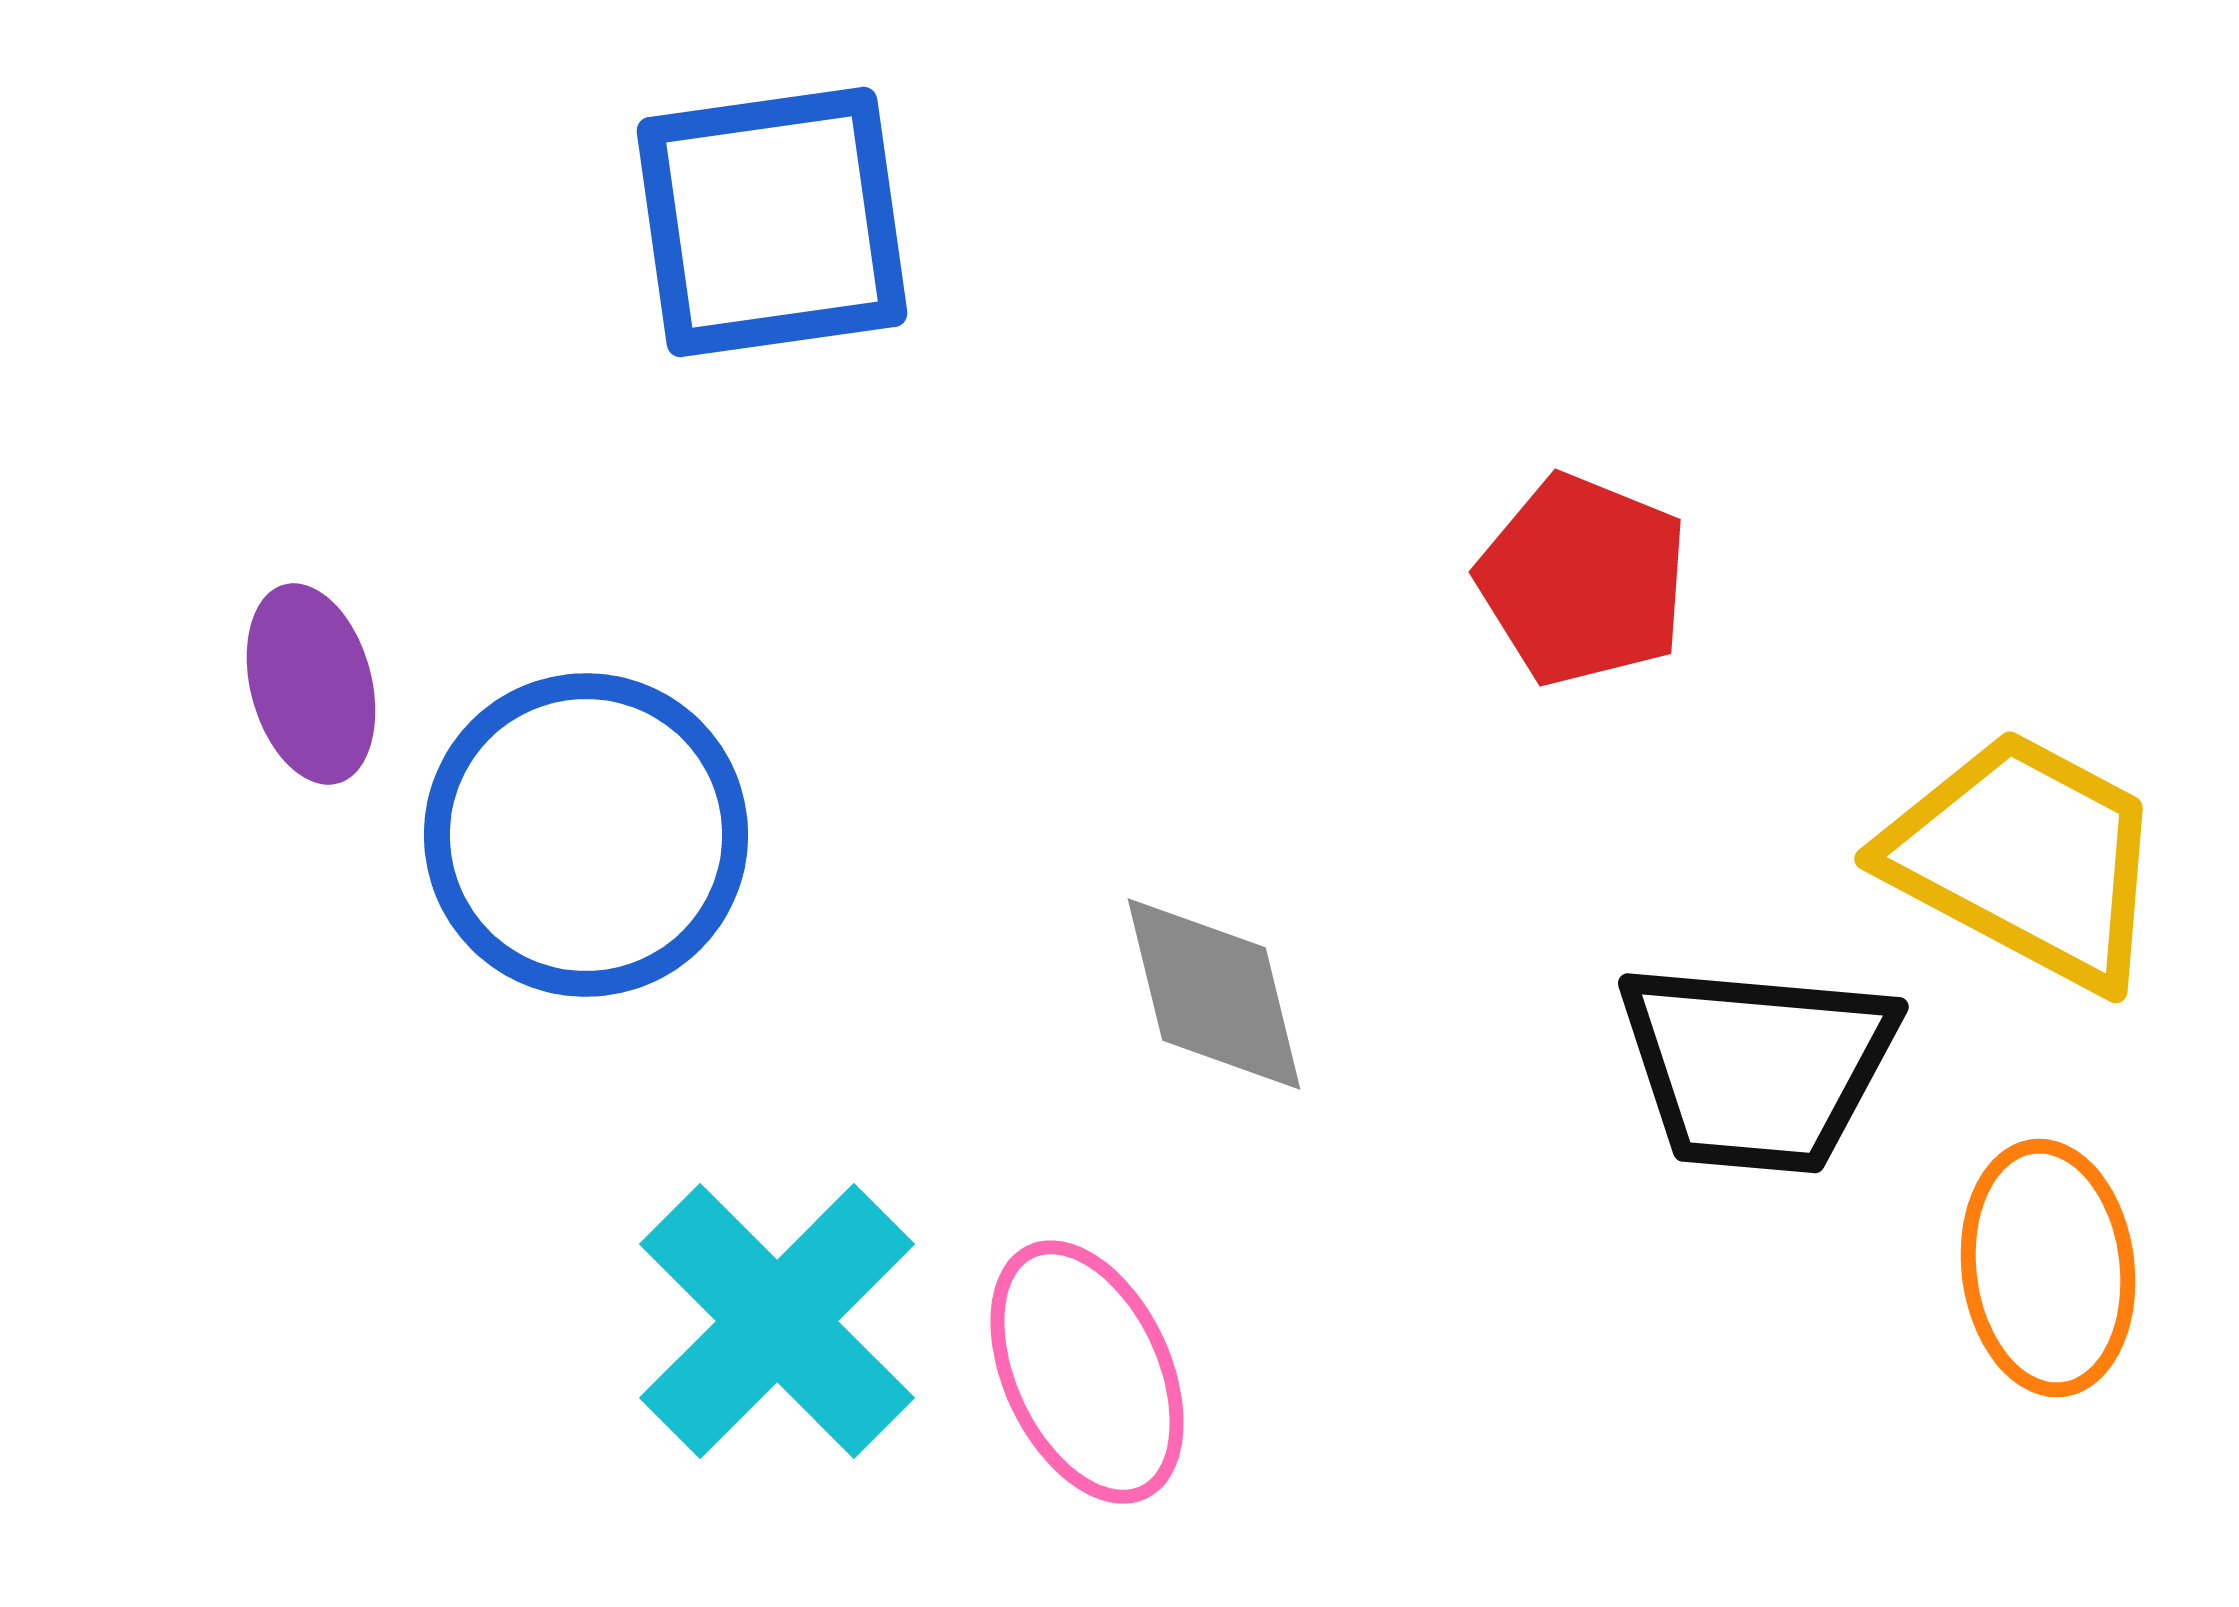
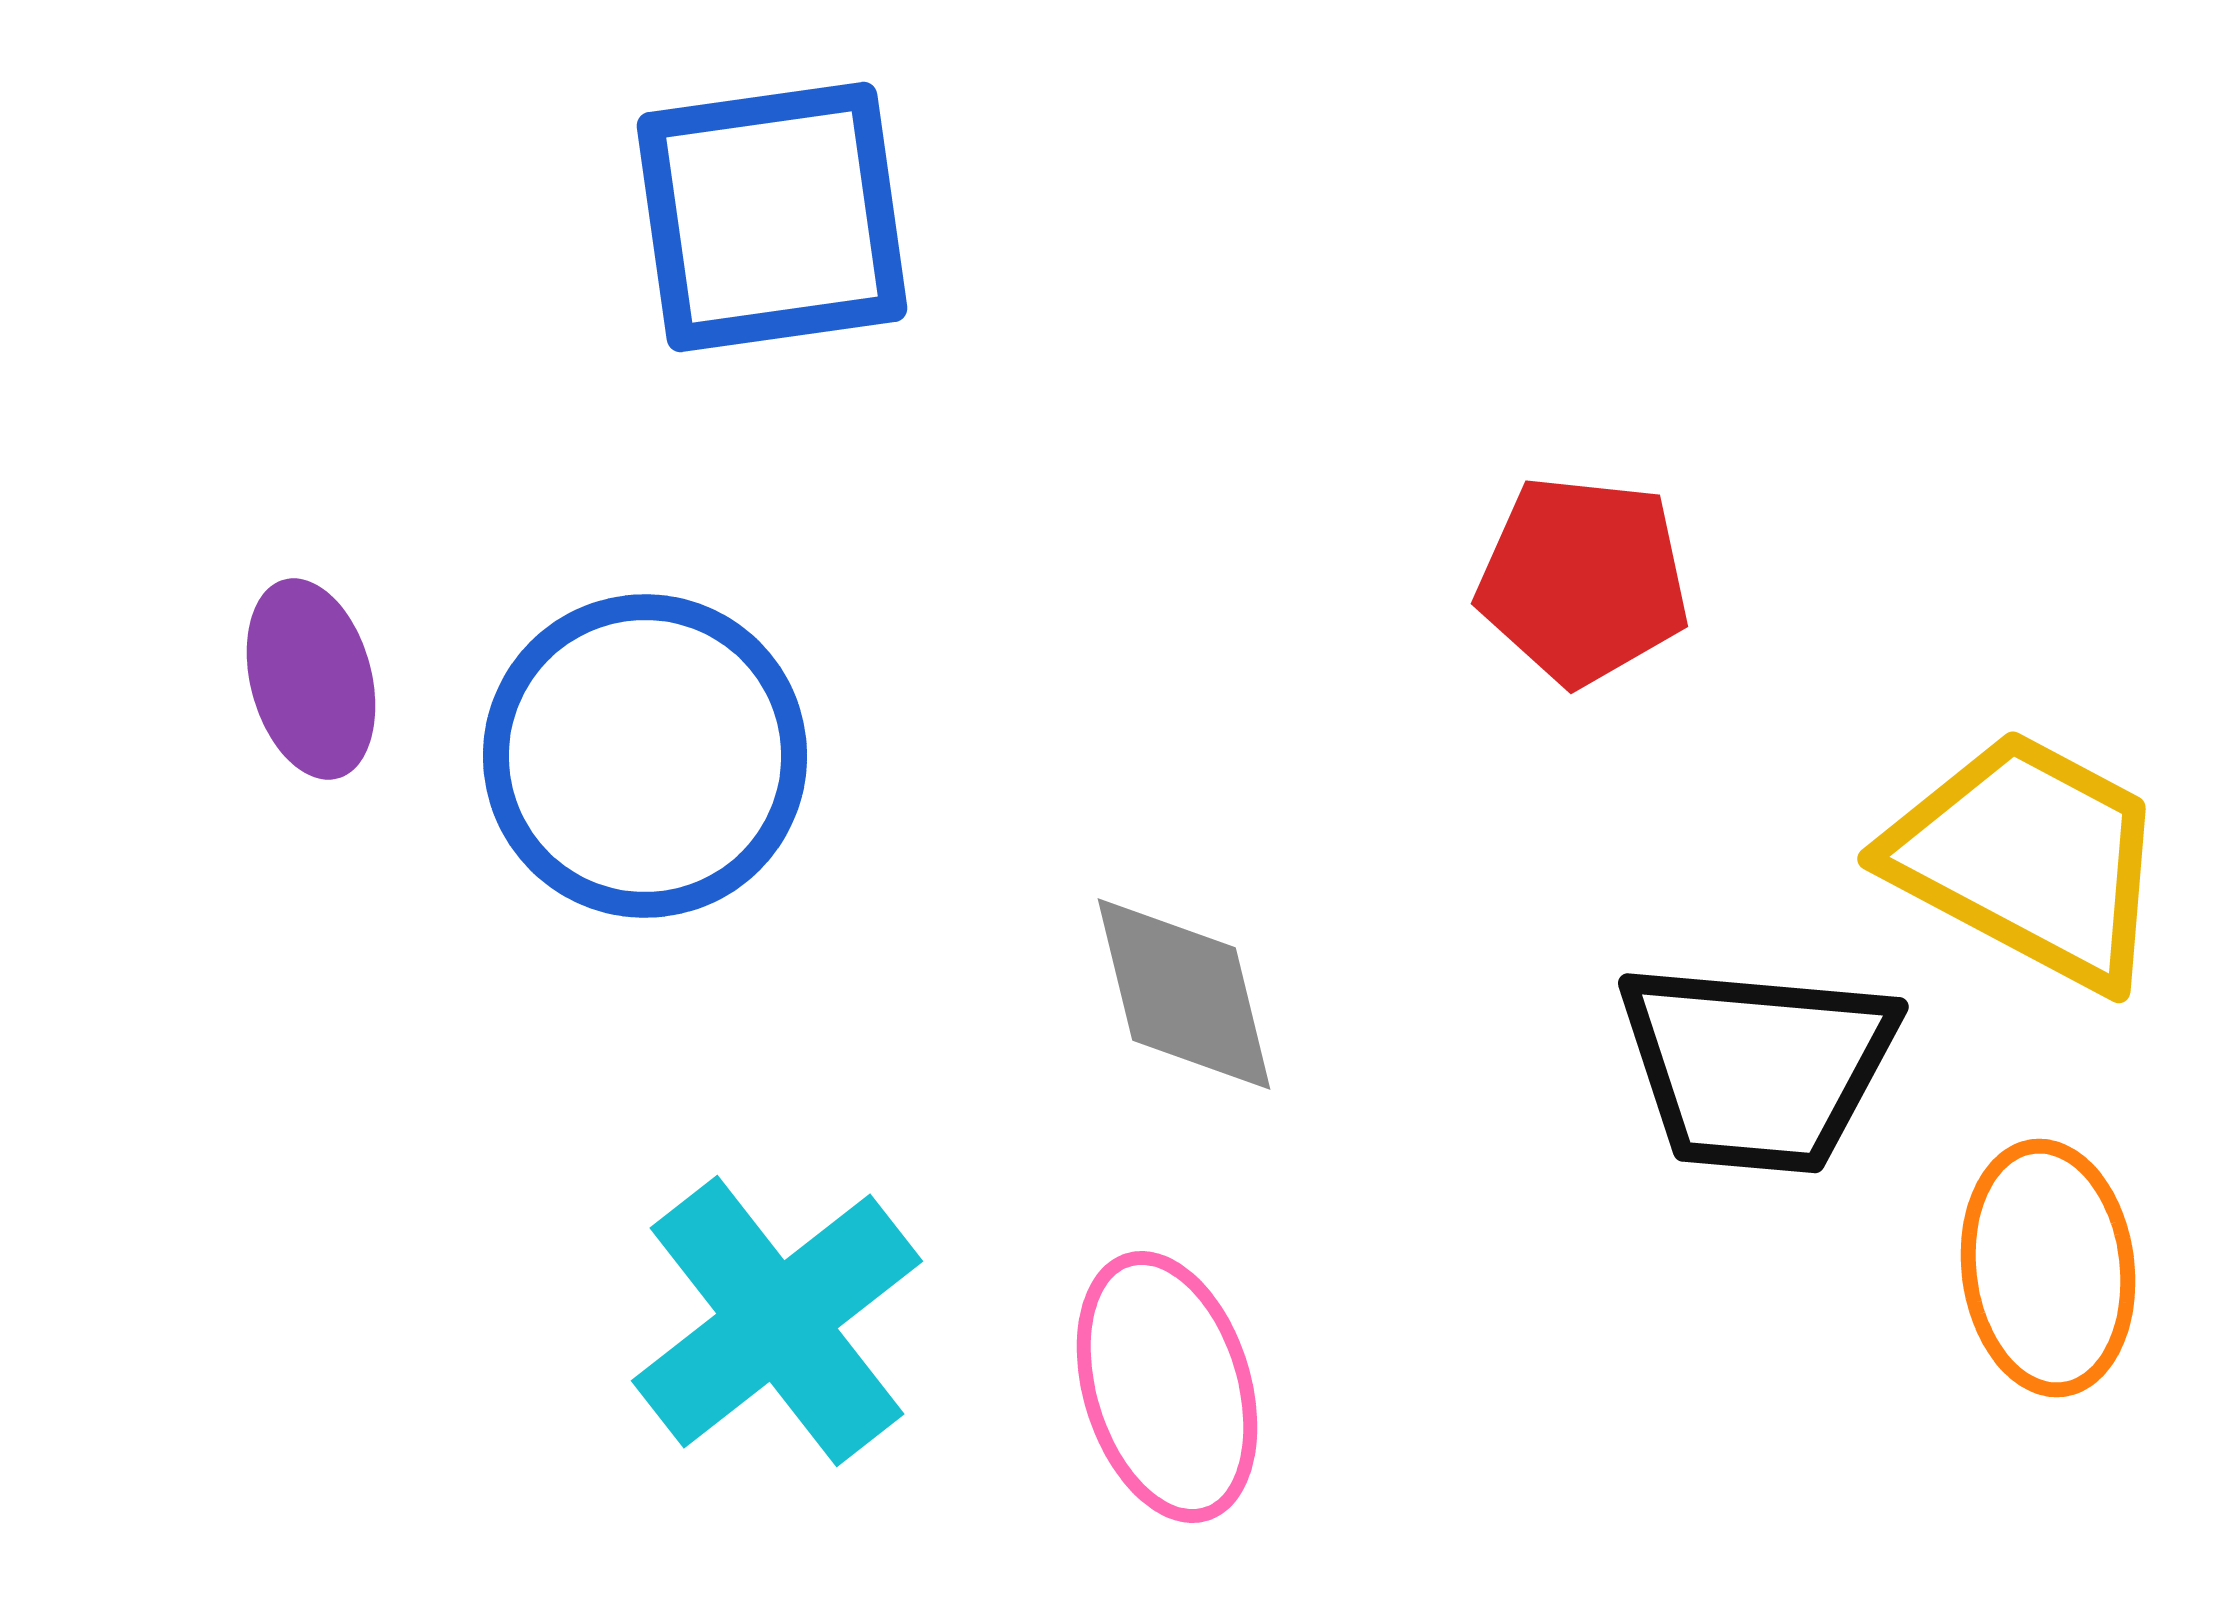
blue square: moved 5 px up
red pentagon: rotated 16 degrees counterclockwise
purple ellipse: moved 5 px up
blue circle: moved 59 px right, 79 px up
yellow trapezoid: moved 3 px right
gray diamond: moved 30 px left
cyan cross: rotated 7 degrees clockwise
pink ellipse: moved 80 px right, 15 px down; rotated 8 degrees clockwise
